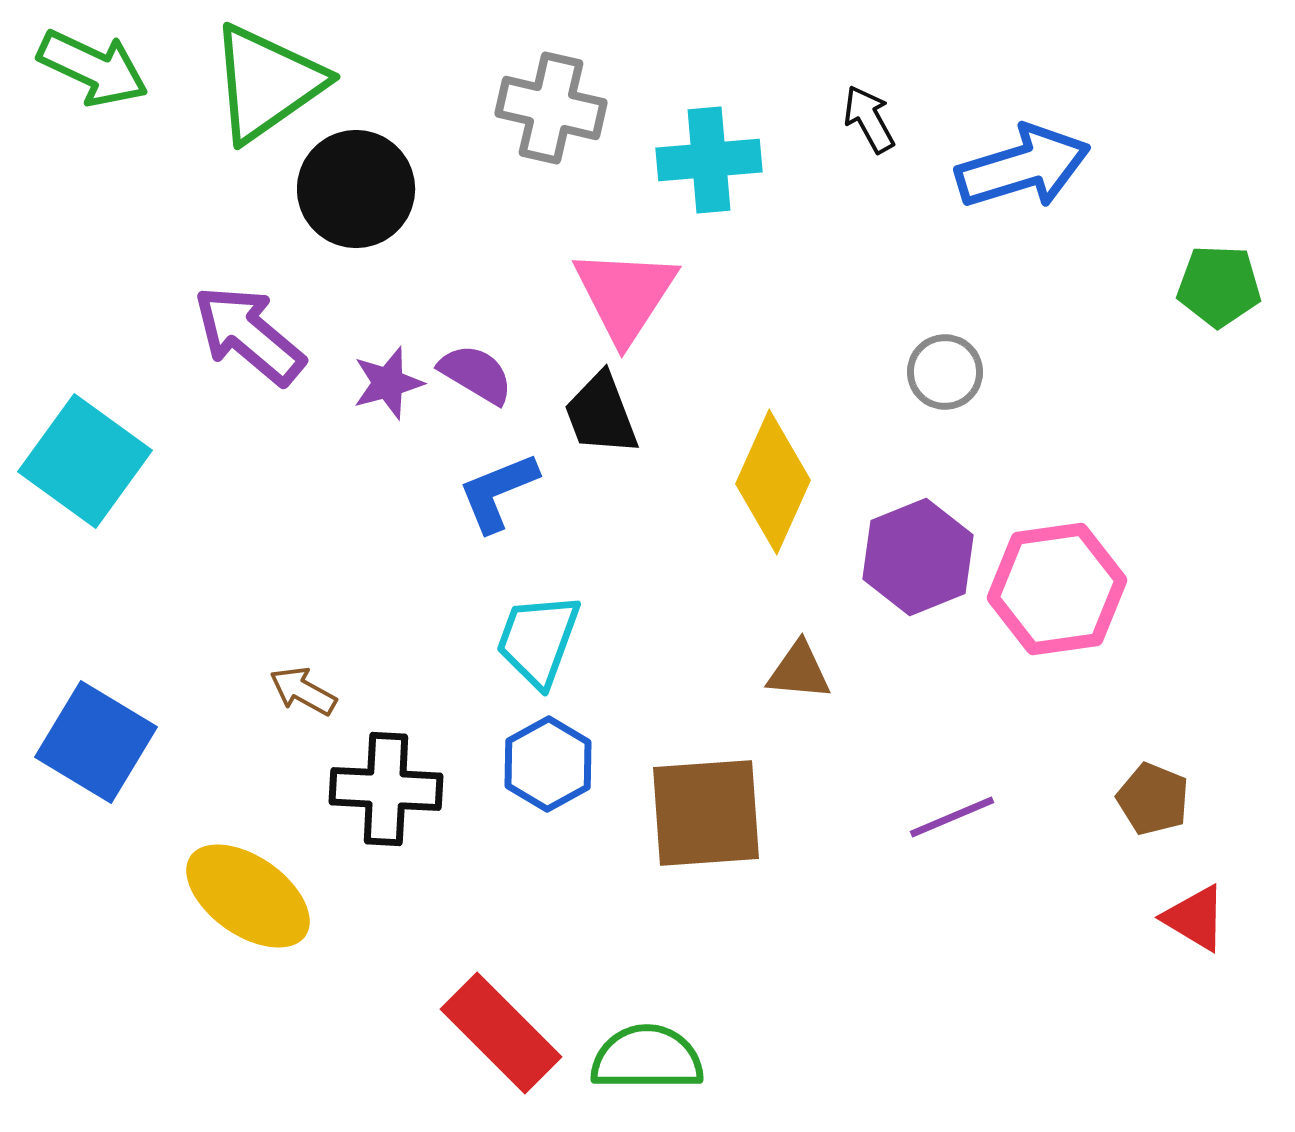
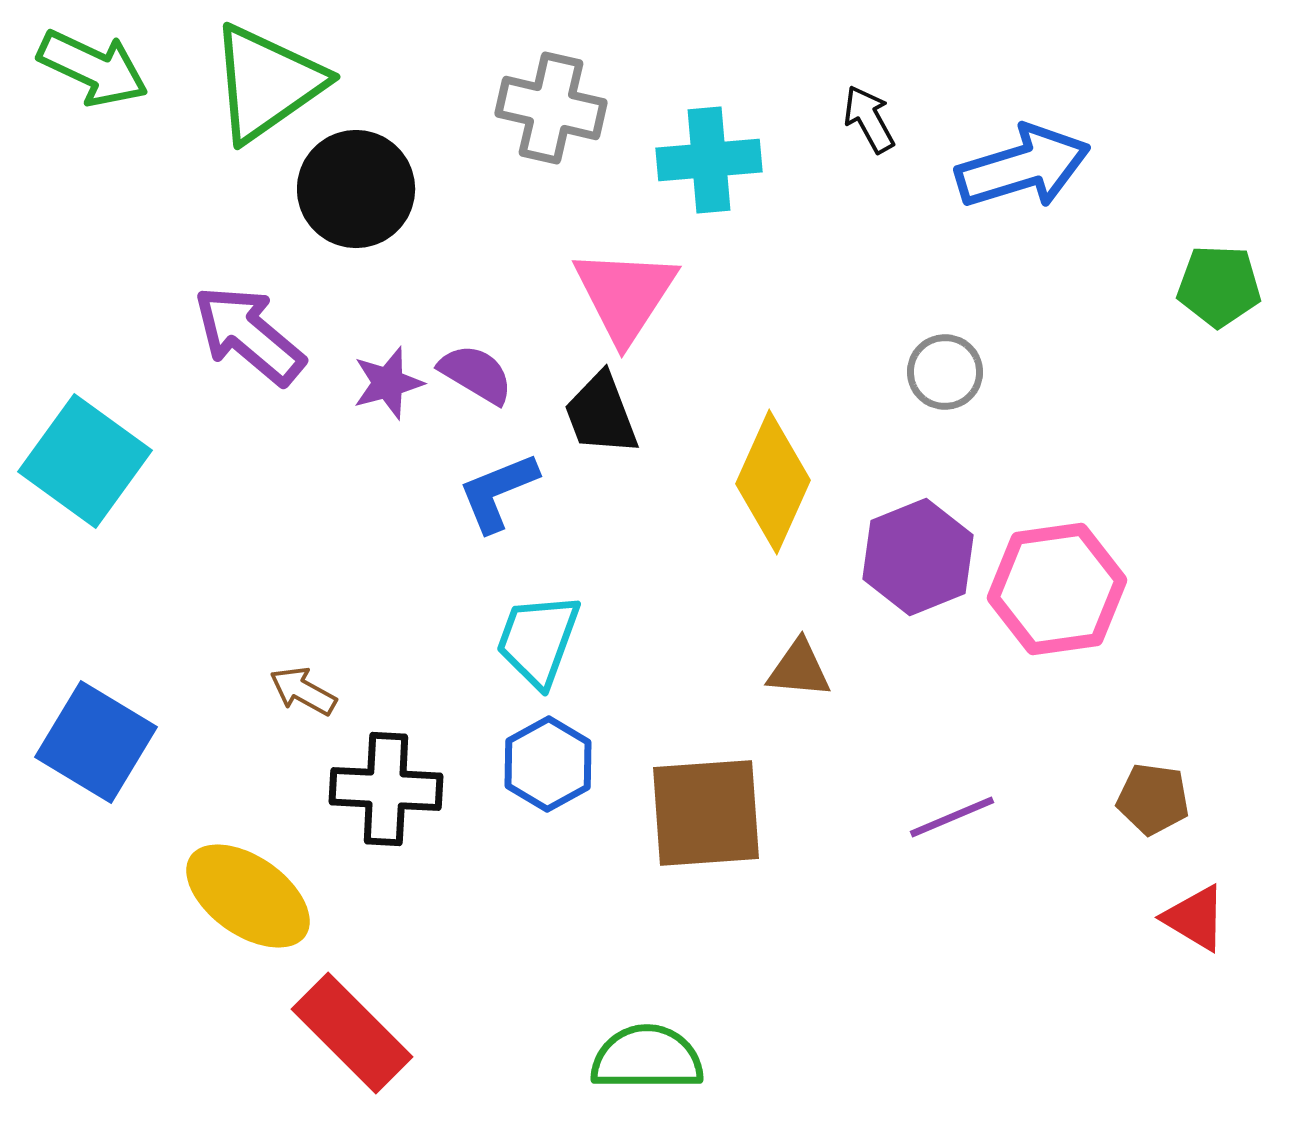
brown triangle: moved 2 px up
brown pentagon: rotated 14 degrees counterclockwise
red rectangle: moved 149 px left
